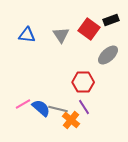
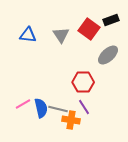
blue triangle: moved 1 px right
blue semicircle: rotated 36 degrees clockwise
orange cross: rotated 30 degrees counterclockwise
